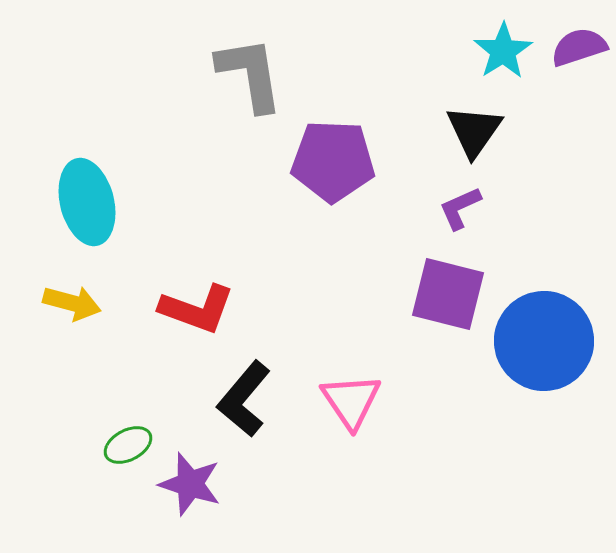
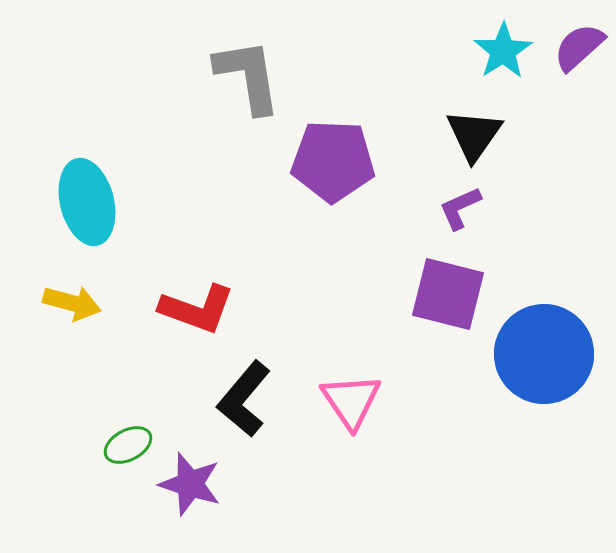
purple semicircle: rotated 24 degrees counterclockwise
gray L-shape: moved 2 px left, 2 px down
black triangle: moved 4 px down
blue circle: moved 13 px down
